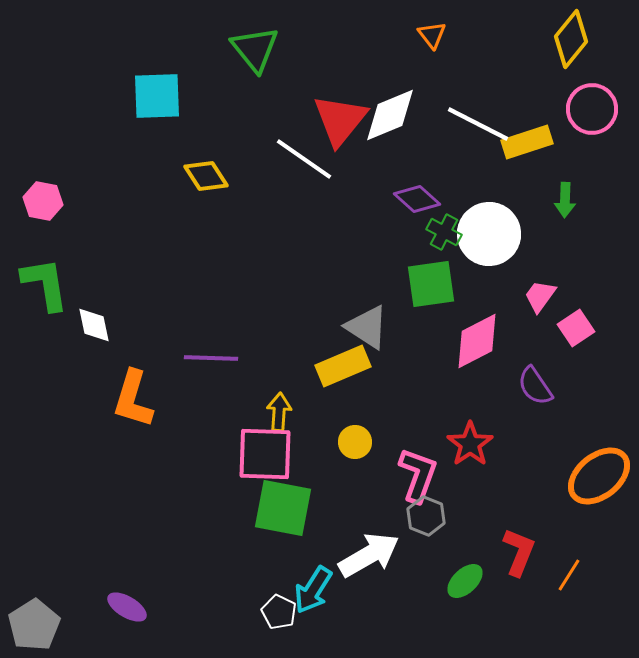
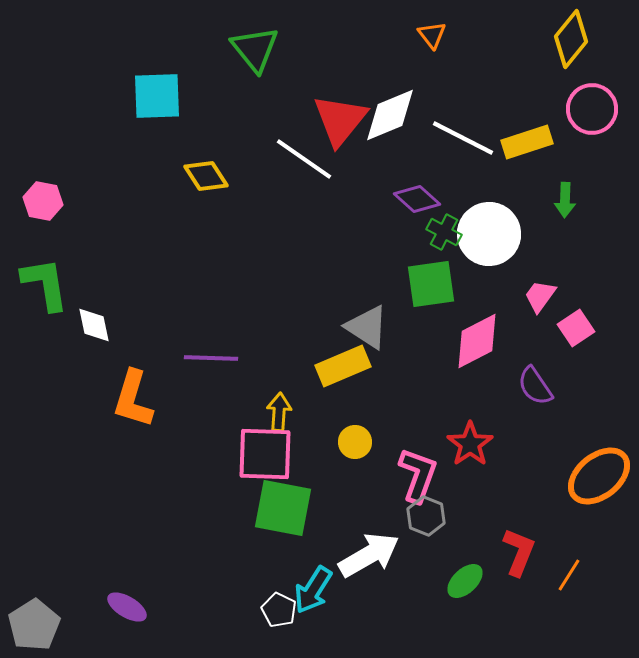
white line at (478, 124): moved 15 px left, 14 px down
white pentagon at (279, 612): moved 2 px up
